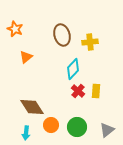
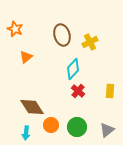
yellow cross: rotated 21 degrees counterclockwise
yellow rectangle: moved 14 px right
